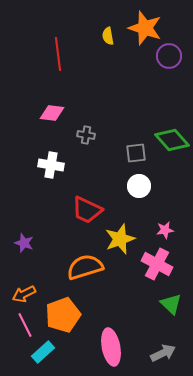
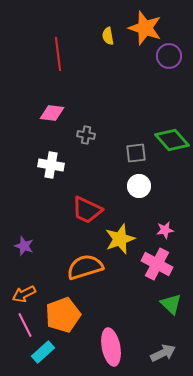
purple star: moved 3 px down
